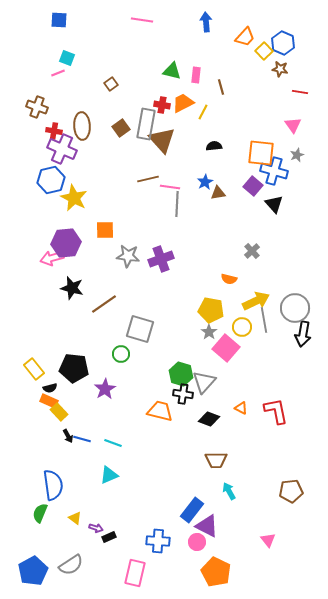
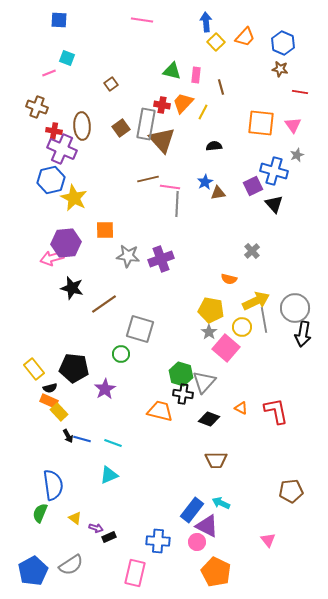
yellow square at (264, 51): moved 48 px left, 9 px up
pink line at (58, 73): moved 9 px left
orange trapezoid at (183, 103): rotated 20 degrees counterclockwise
orange square at (261, 153): moved 30 px up
purple square at (253, 186): rotated 24 degrees clockwise
cyan arrow at (229, 491): moved 8 px left, 12 px down; rotated 36 degrees counterclockwise
